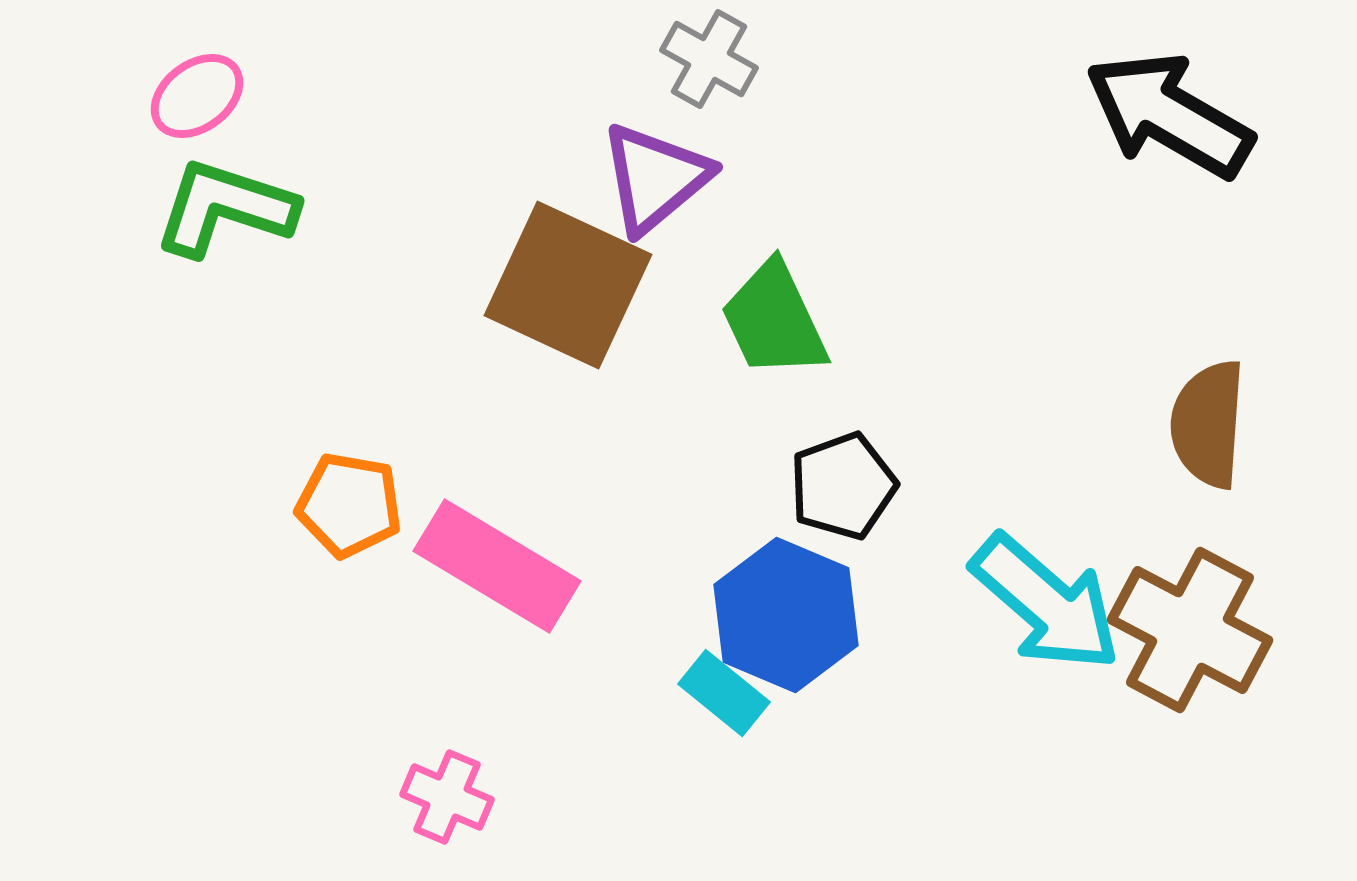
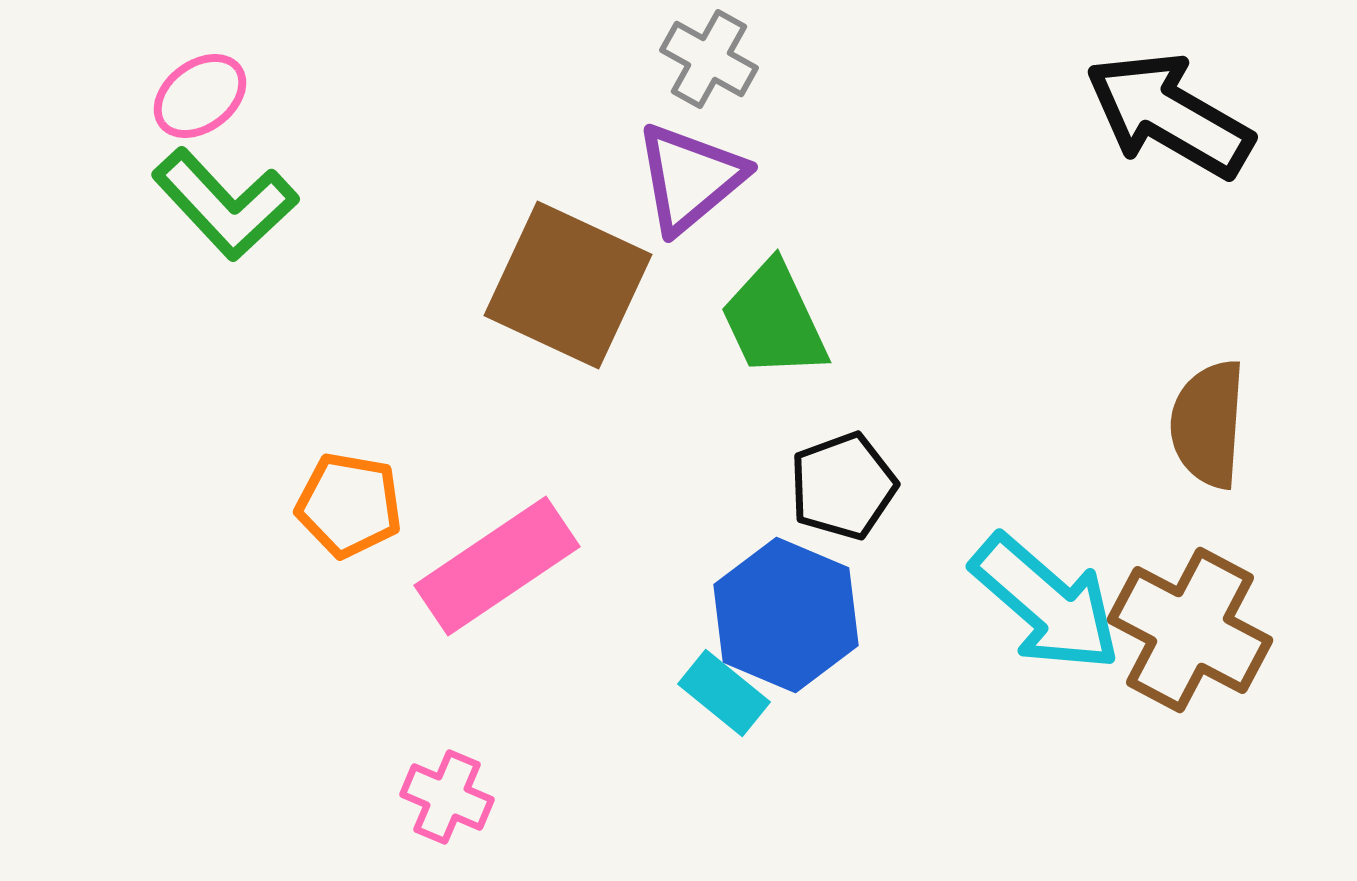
pink ellipse: moved 3 px right
purple triangle: moved 35 px right
green L-shape: moved 4 px up; rotated 151 degrees counterclockwise
pink rectangle: rotated 65 degrees counterclockwise
